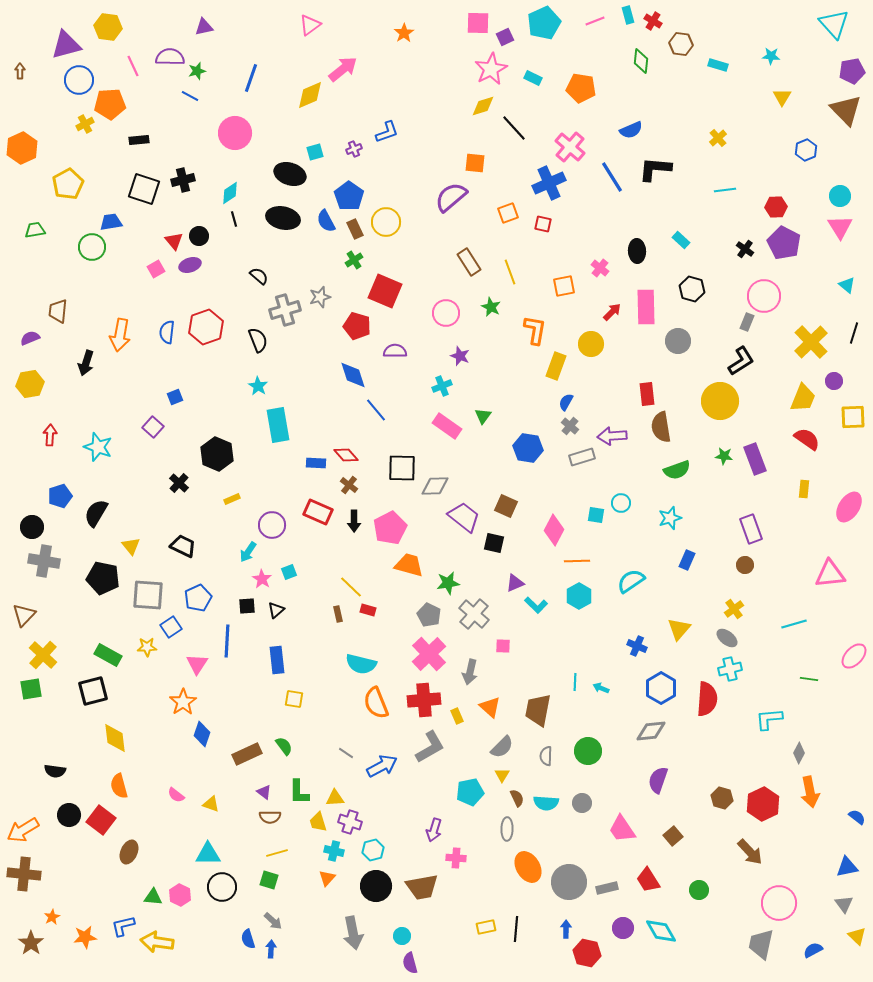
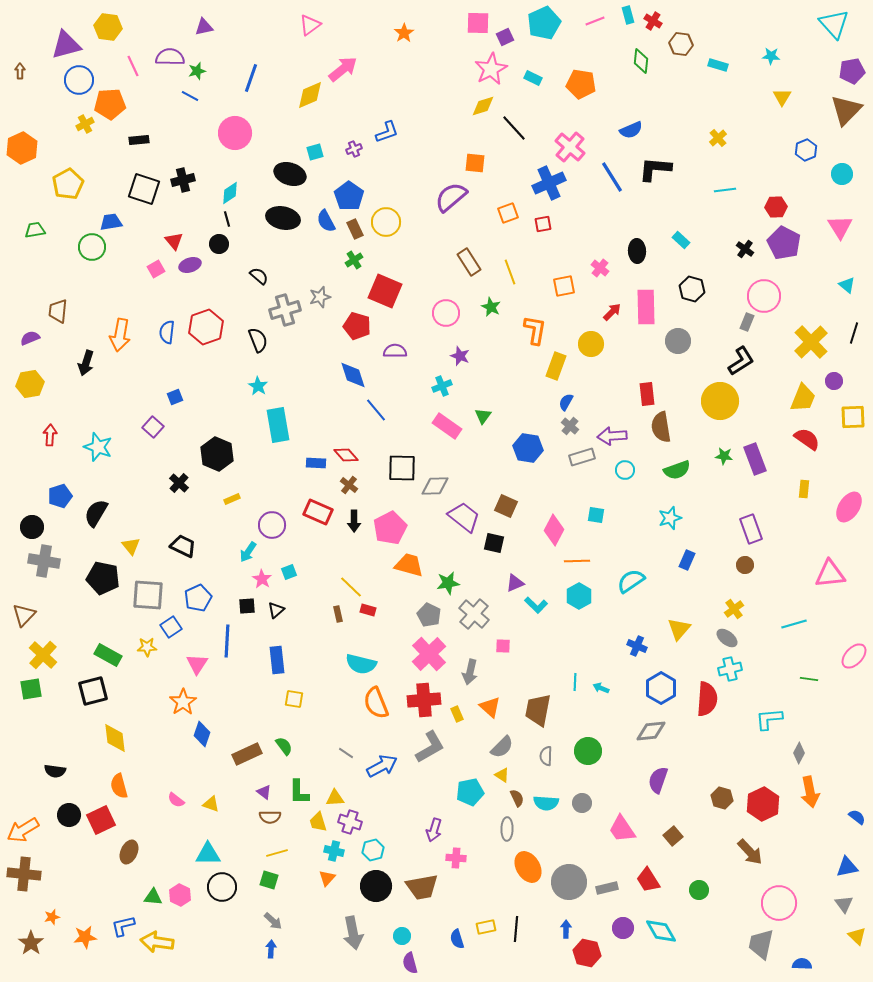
orange pentagon at (581, 88): moved 4 px up
brown triangle at (846, 110): rotated 28 degrees clockwise
cyan circle at (840, 196): moved 2 px right, 22 px up
black line at (234, 219): moved 7 px left
red square at (543, 224): rotated 24 degrees counterclockwise
black circle at (199, 236): moved 20 px right, 8 px down
cyan circle at (621, 503): moved 4 px right, 33 px up
yellow rectangle at (457, 716): moved 2 px up
yellow triangle at (502, 775): rotated 28 degrees counterclockwise
pink semicircle at (176, 795): moved 5 px down
red square at (101, 820): rotated 28 degrees clockwise
orange star at (52, 917): rotated 14 degrees clockwise
blue semicircle at (248, 939): moved 209 px right
blue semicircle at (813, 950): moved 11 px left, 14 px down; rotated 30 degrees clockwise
